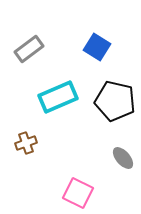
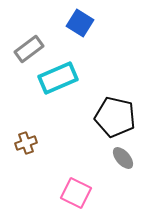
blue square: moved 17 px left, 24 px up
cyan rectangle: moved 19 px up
black pentagon: moved 16 px down
pink square: moved 2 px left
